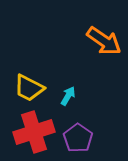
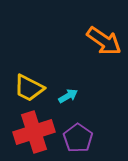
cyan arrow: rotated 30 degrees clockwise
